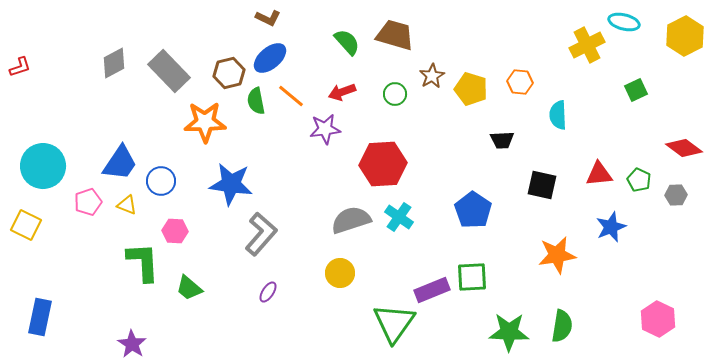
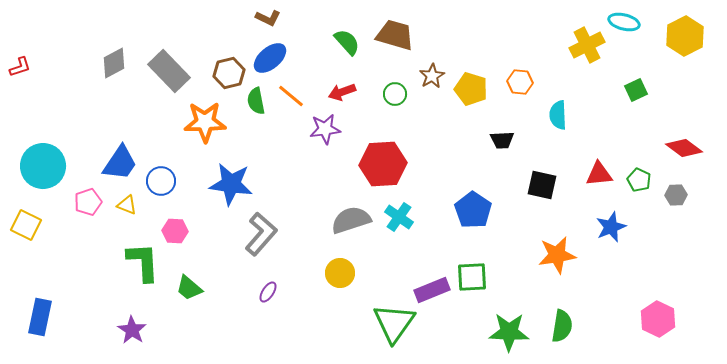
purple star at (132, 344): moved 14 px up
